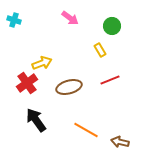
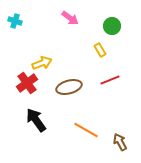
cyan cross: moved 1 px right, 1 px down
brown arrow: rotated 48 degrees clockwise
